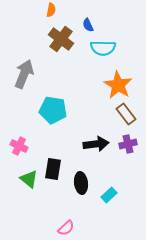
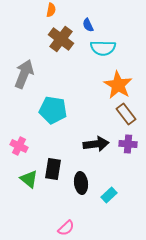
purple cross: rotated 18 degrees clockwise
